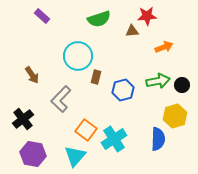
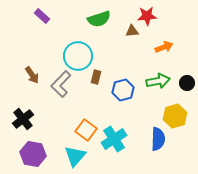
black circle: moved 5 px right, 2 px up
gray L-shape: moved 15 px up
